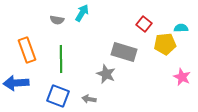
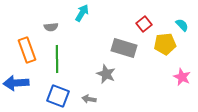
gray semicircle: moved 6 px left, 7 px down; rotated 16 degrees counterclockwise
red square: rotated 14 degrees clockwise
cyan semicircle: moved 1 px right, 3 px up; rotated 48 degrees clockwise
gray rectangle: moved 4 px up
green line: moved 4 px left
